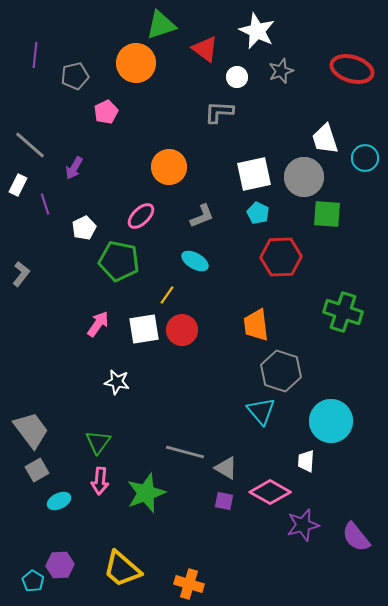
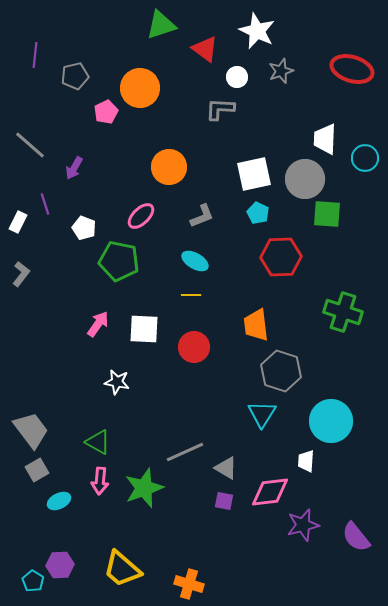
orange circle at (136, 63): moved 4 px right, 25 px down
gray L-shape at (219, 112): moved 1 px right, 3 px up
white trapezoid at (325, 139): rotated 20 degrees clockwise
gray circle at (304, 177): moved 1 px right, 2 px down
white rectangle at (18, 185): moved 37 px down
white pentagon at (84, 228): rotated 25 degrees counterclockwise
yellow line at (167, 295): moved 24 px right; rotated 54 degrees clockwise
white square at (144, 329): rotated 12 degrees clockwise
red circle at (182, 330): moved 12 px right, 17 px down
cyan triangle at (261, 411): moved 1 px right, 3 px down; rotated 12 degrees clockwise
green triangle at (98, 442): rotated 36 degrees counterclockwise
gray line at (185, 452): rotated 39 degrees counterclockwise
pink diamond at (270, 492): rotated 36 degrees counterclockwise
green star at (146, 493): moved 2 px left, 5 px up
